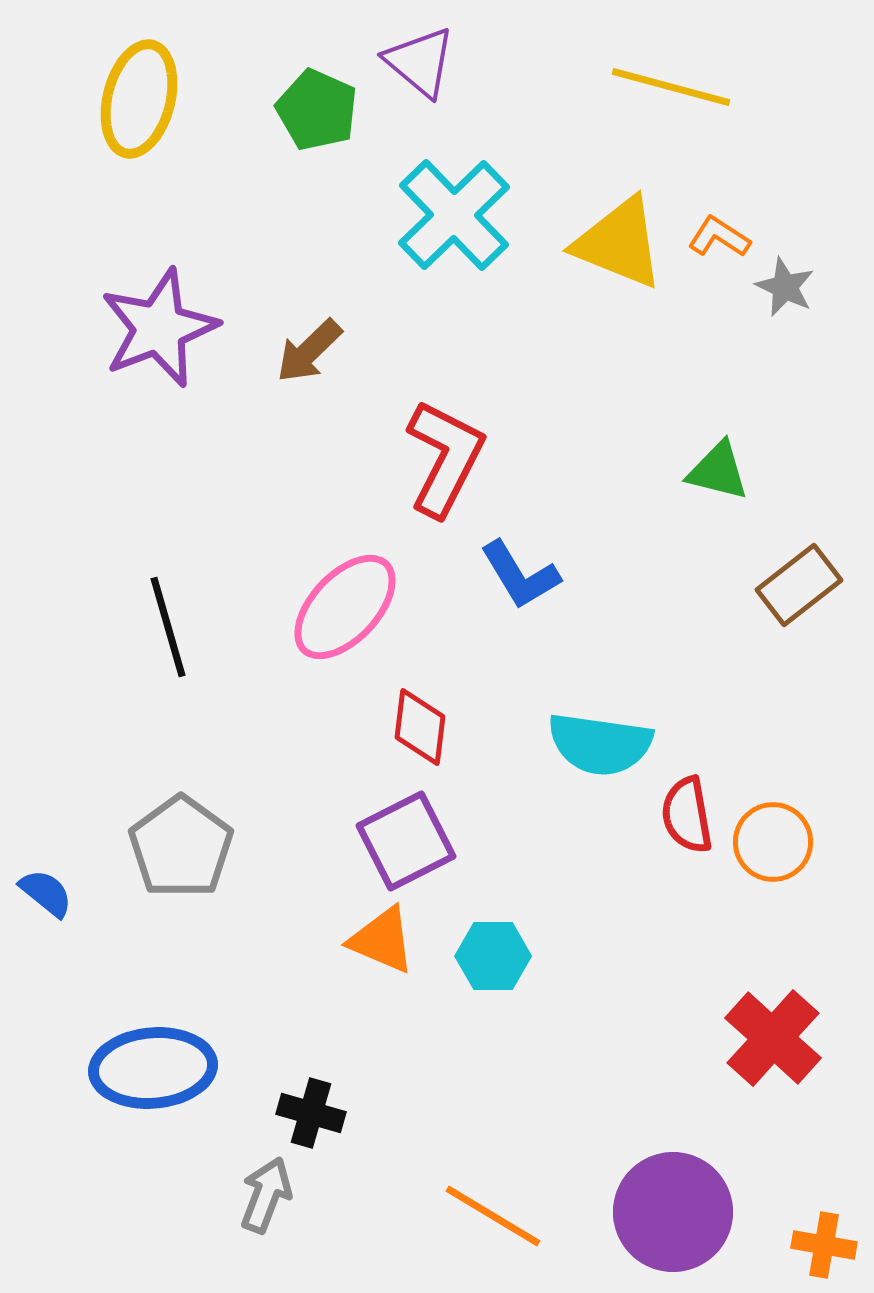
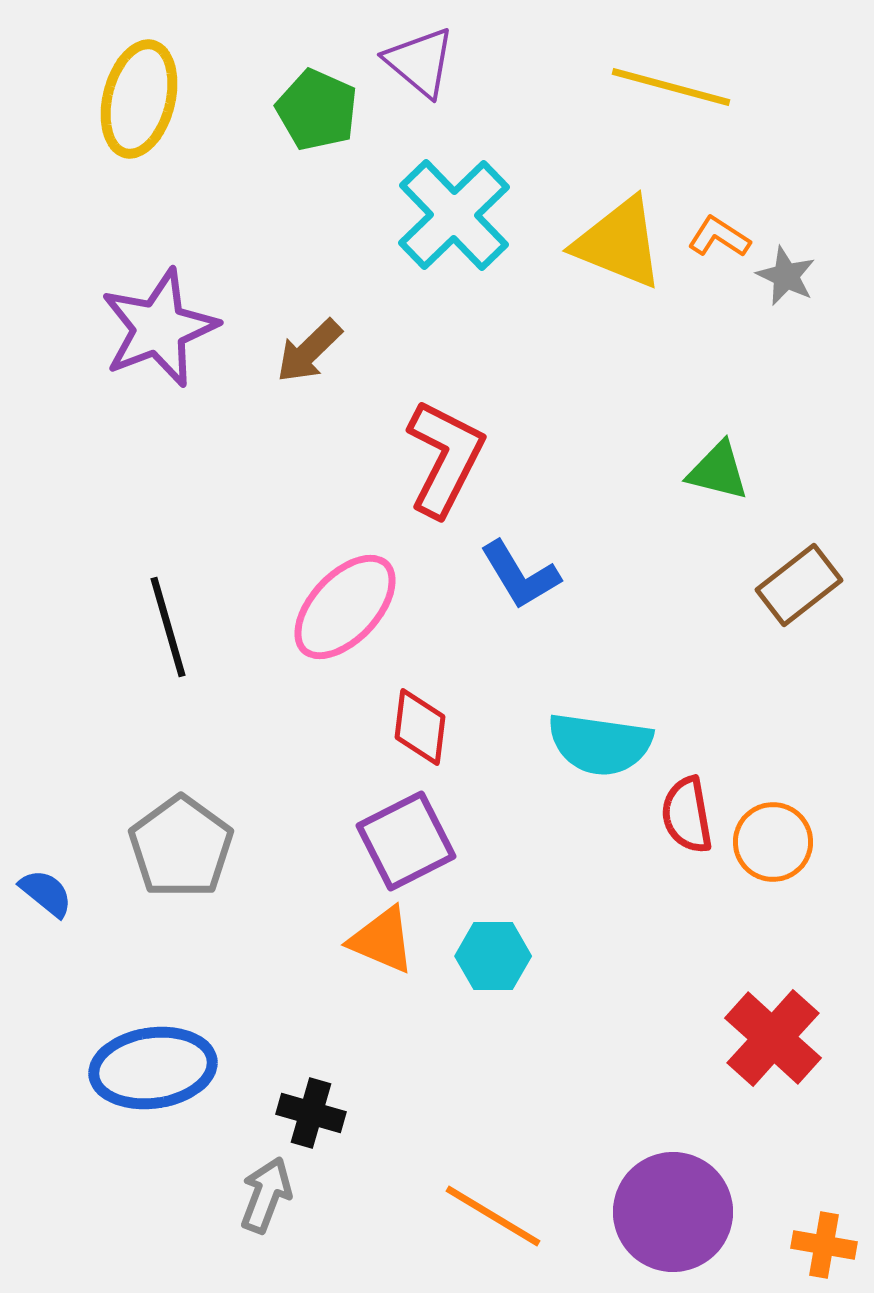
gray star: moved 1 px right, 11 px up
blue ellipse: rotated 3 degrees counterclockwise
